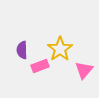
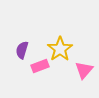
purple semicircle: rotated 18 degrees clockwise
